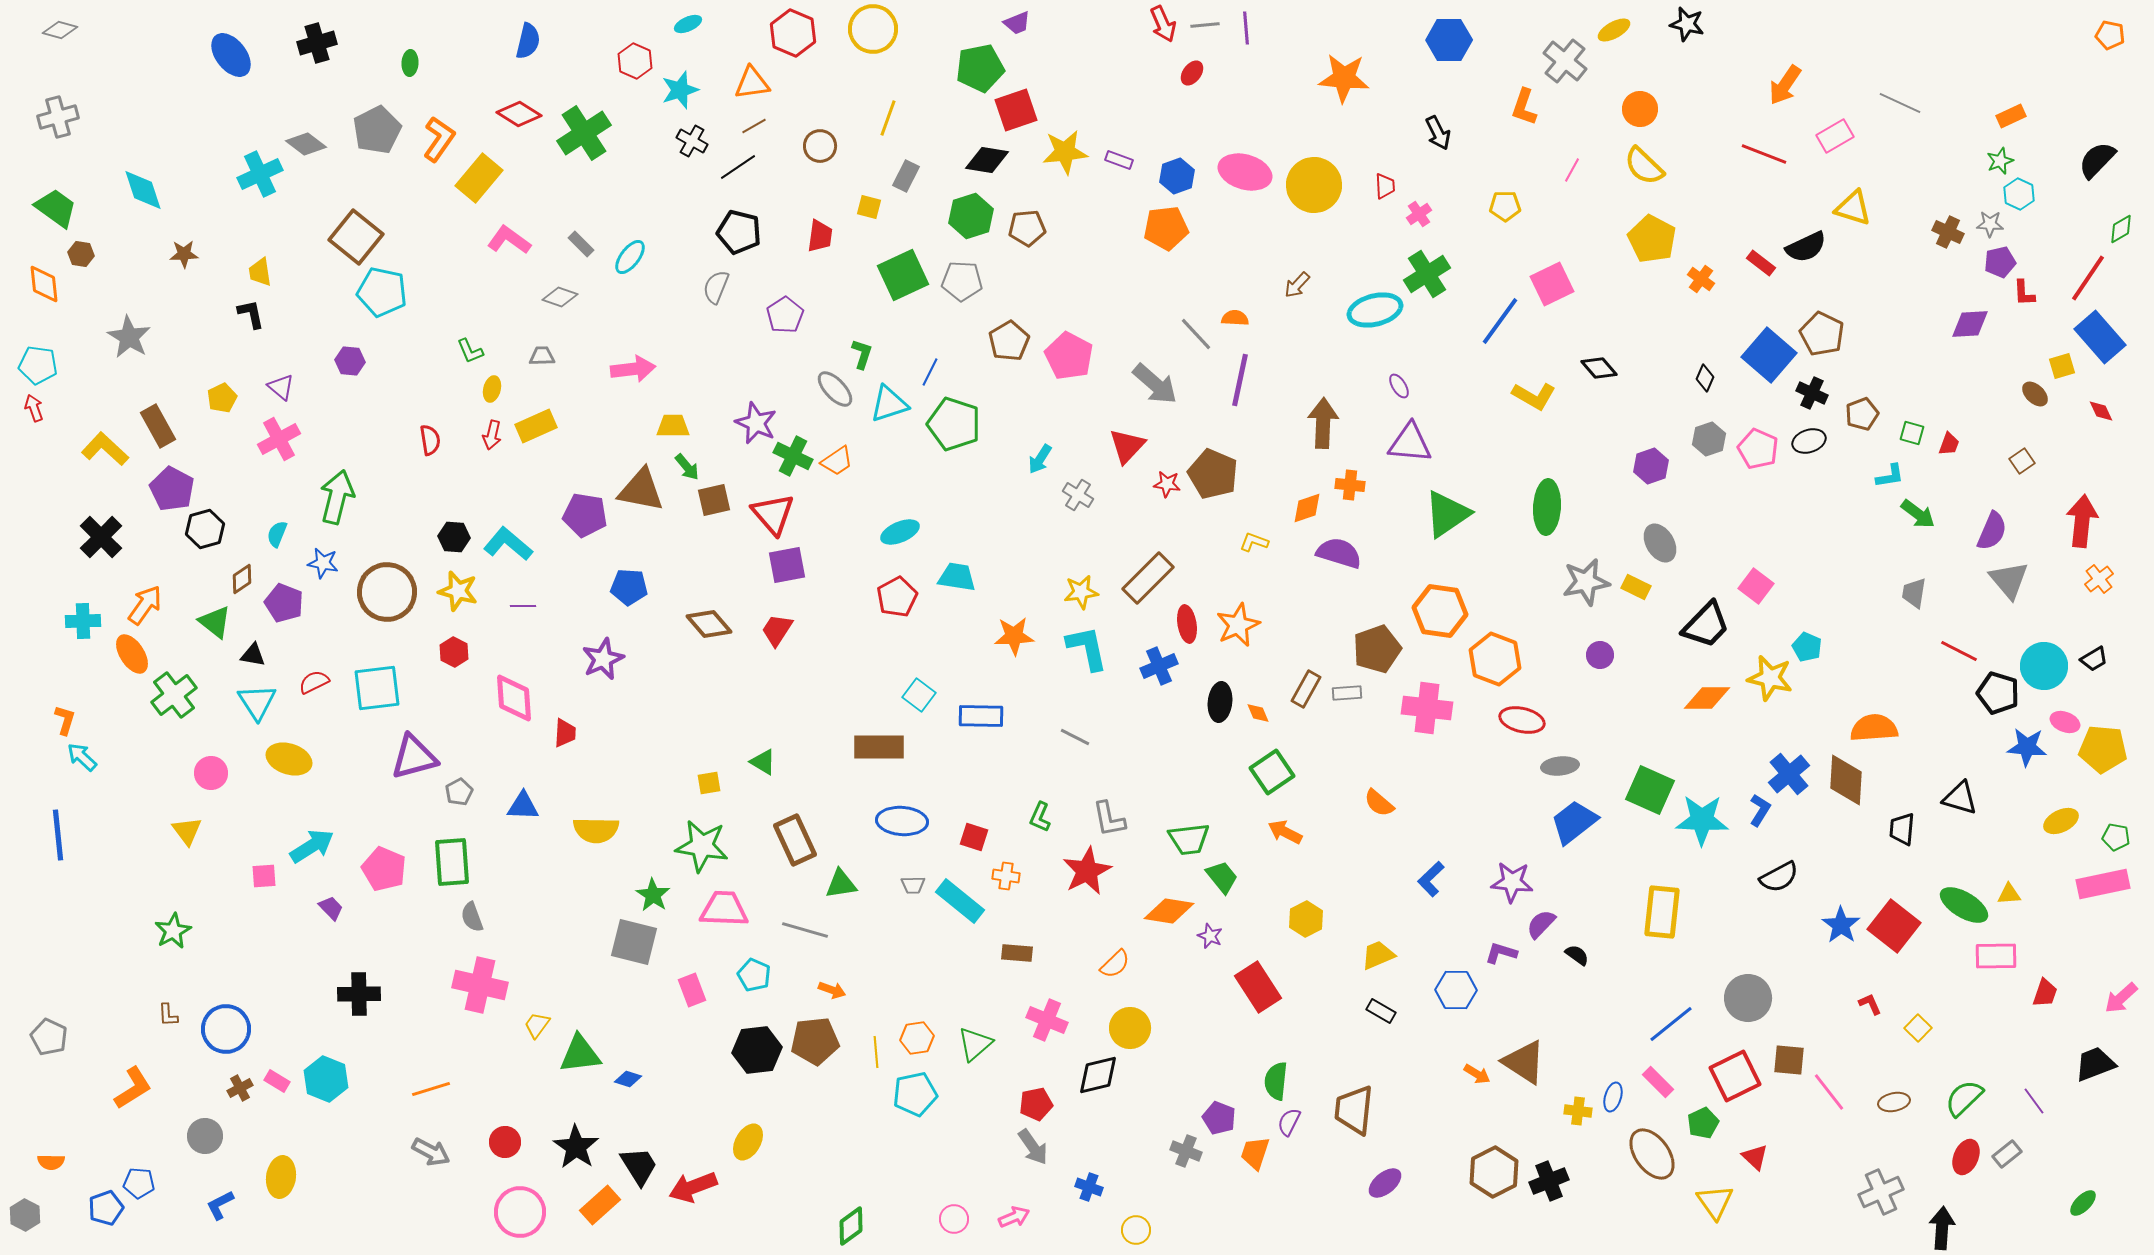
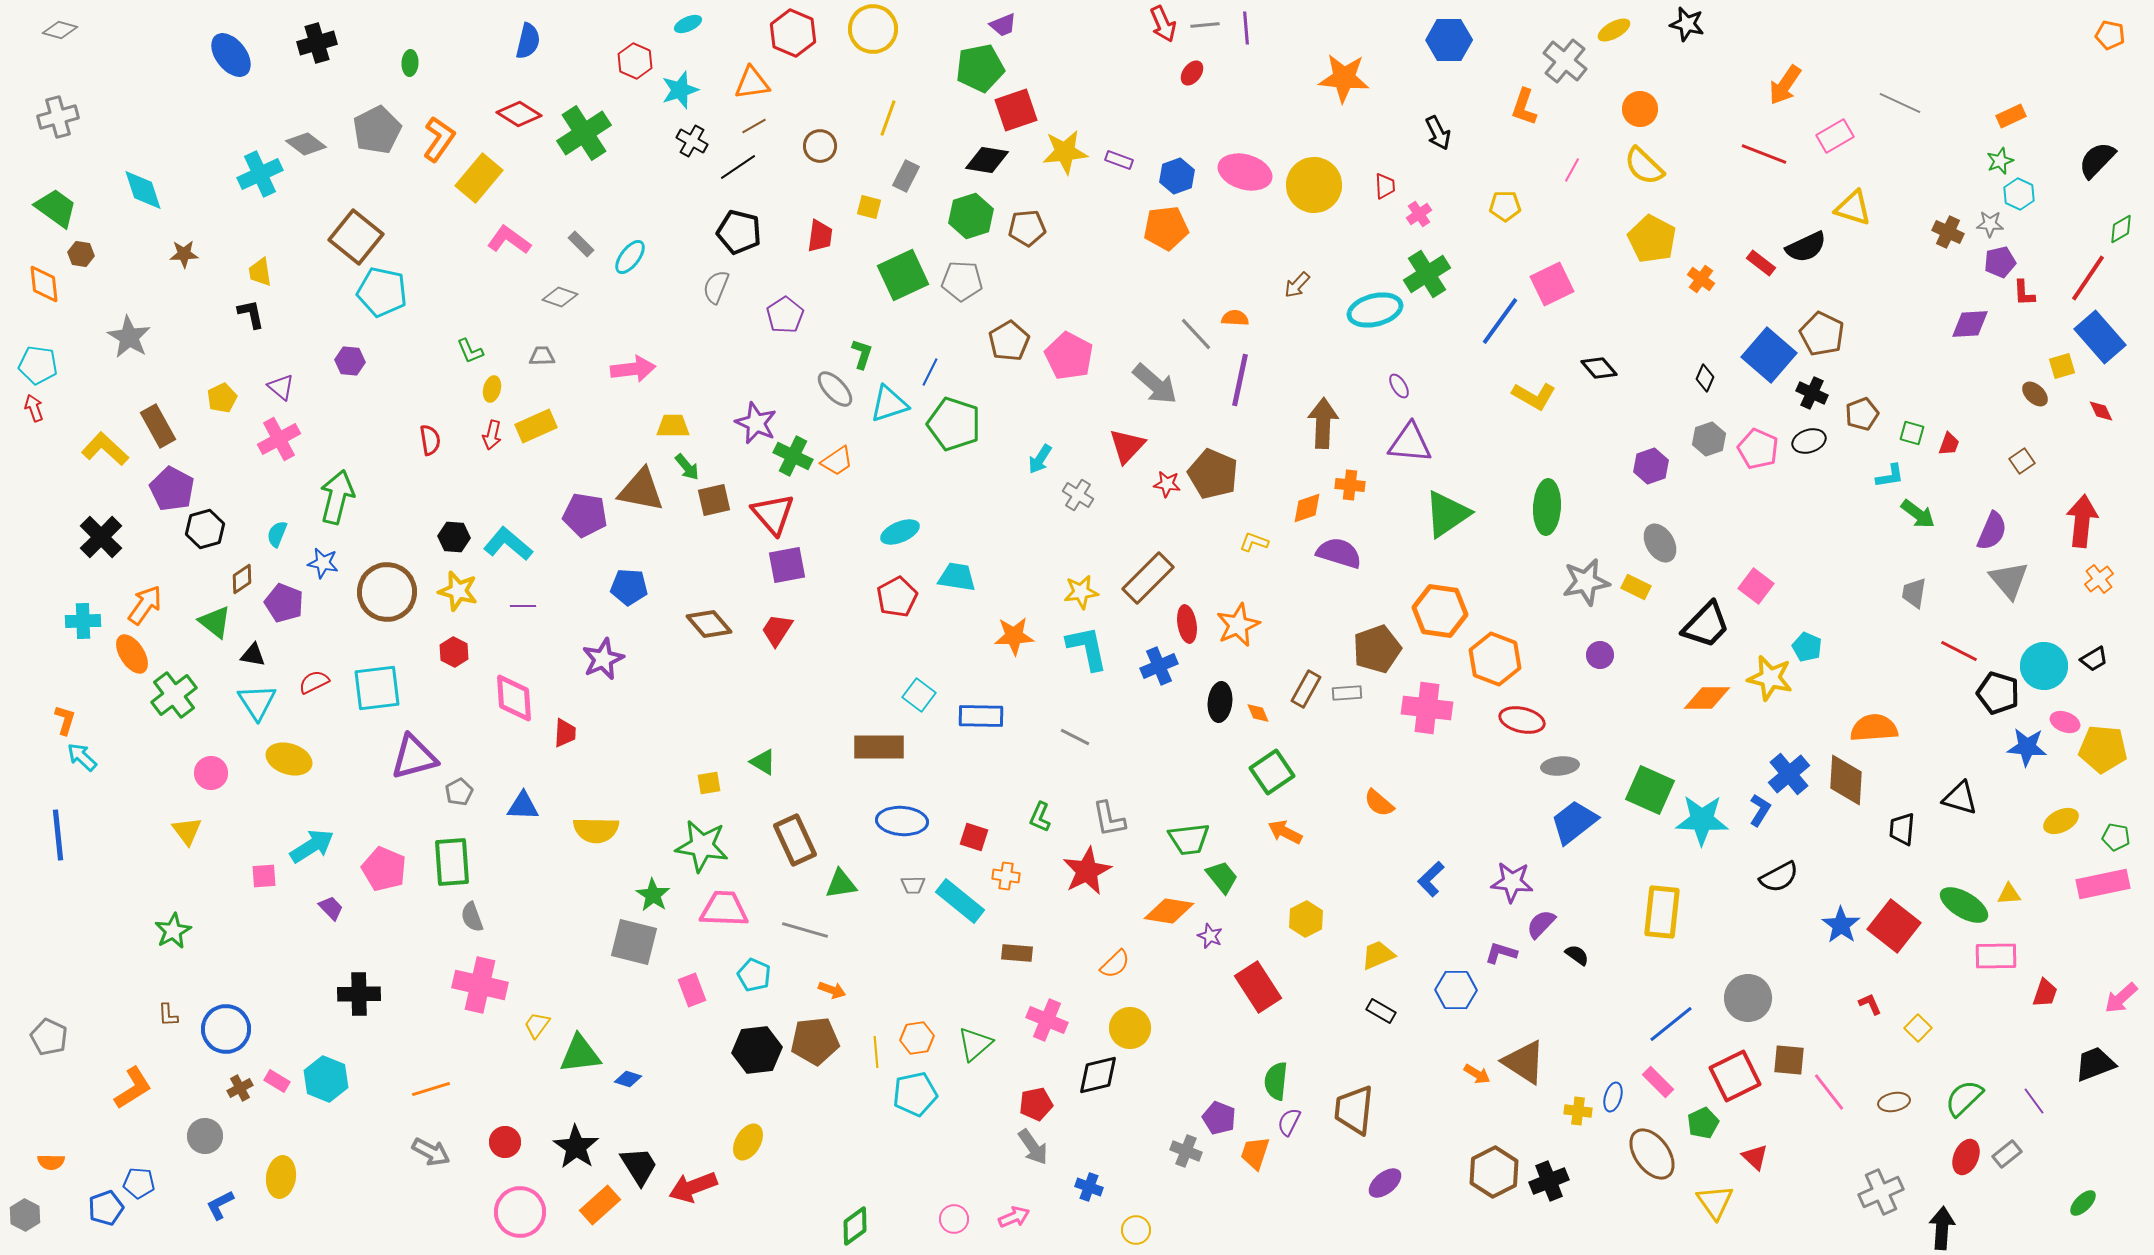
purple trapezoid at (1017, 23): moved 14 px left, 2 px down
green diamond at (851, 1226): moved 4 px right
